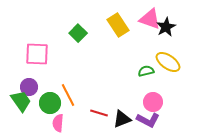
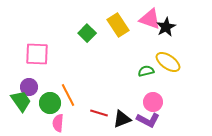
green square: moved 9 px right
